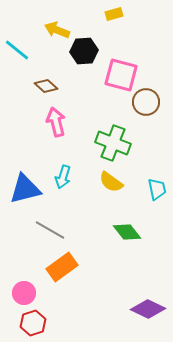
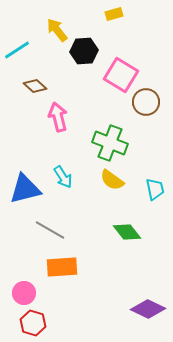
yellow arrow: rotated 30 degrees clockwise
cyan line: rotated 72 degrees counterclockwise
pink square: rotated 16 degrees clockwise
brown diamond: moved 11 px left
pink arrow: moved 2 px right, 5 px up
green cross: moved 3 px left
cyan arrow: rotated 50 degrees counterclockwise
yellow semicircle: moved 1 px right, 2 px up
cyan trapezoid: moved 2 px left
orange rectangle: rotated 32 degrees clockwise
red hexagon: rotated 25 degrees counterclockwise
